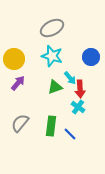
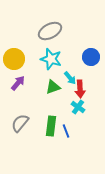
gray ellipse: moved 2 px left, 3 px down
cyan star: moved 1 px left, 3 px down
green triangle: moved 2 px left
blue line: moved 4 px left, 3 px up; rotated 24 degrees clockwise
